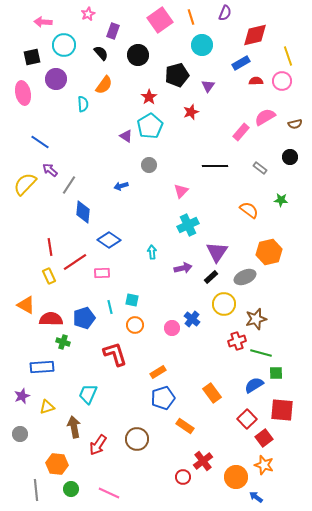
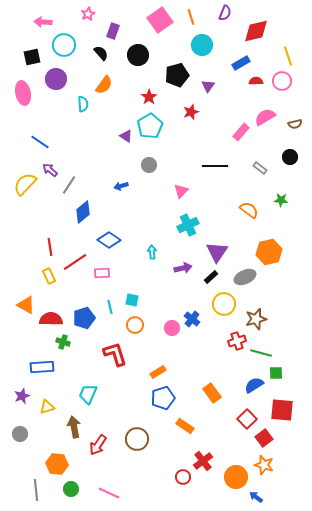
red diamond at (255, 35): moved 1 px right, 4 px up
blue diamond at (83, 212): rotated 45 degrees clockwise
